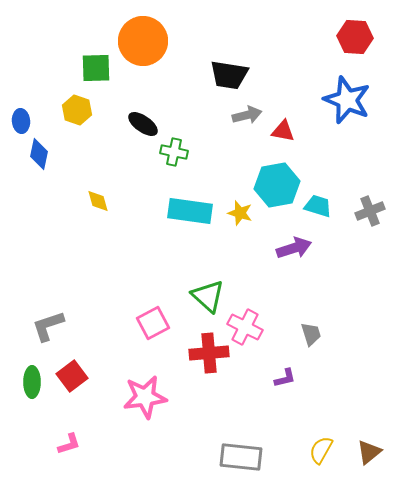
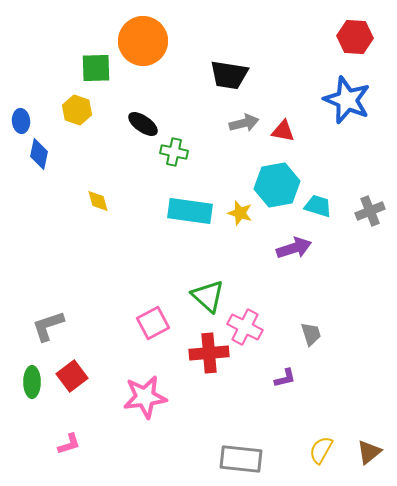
gray arrow: moved 3 px left, 8 px down
gray rectangle: moved 2 px down
